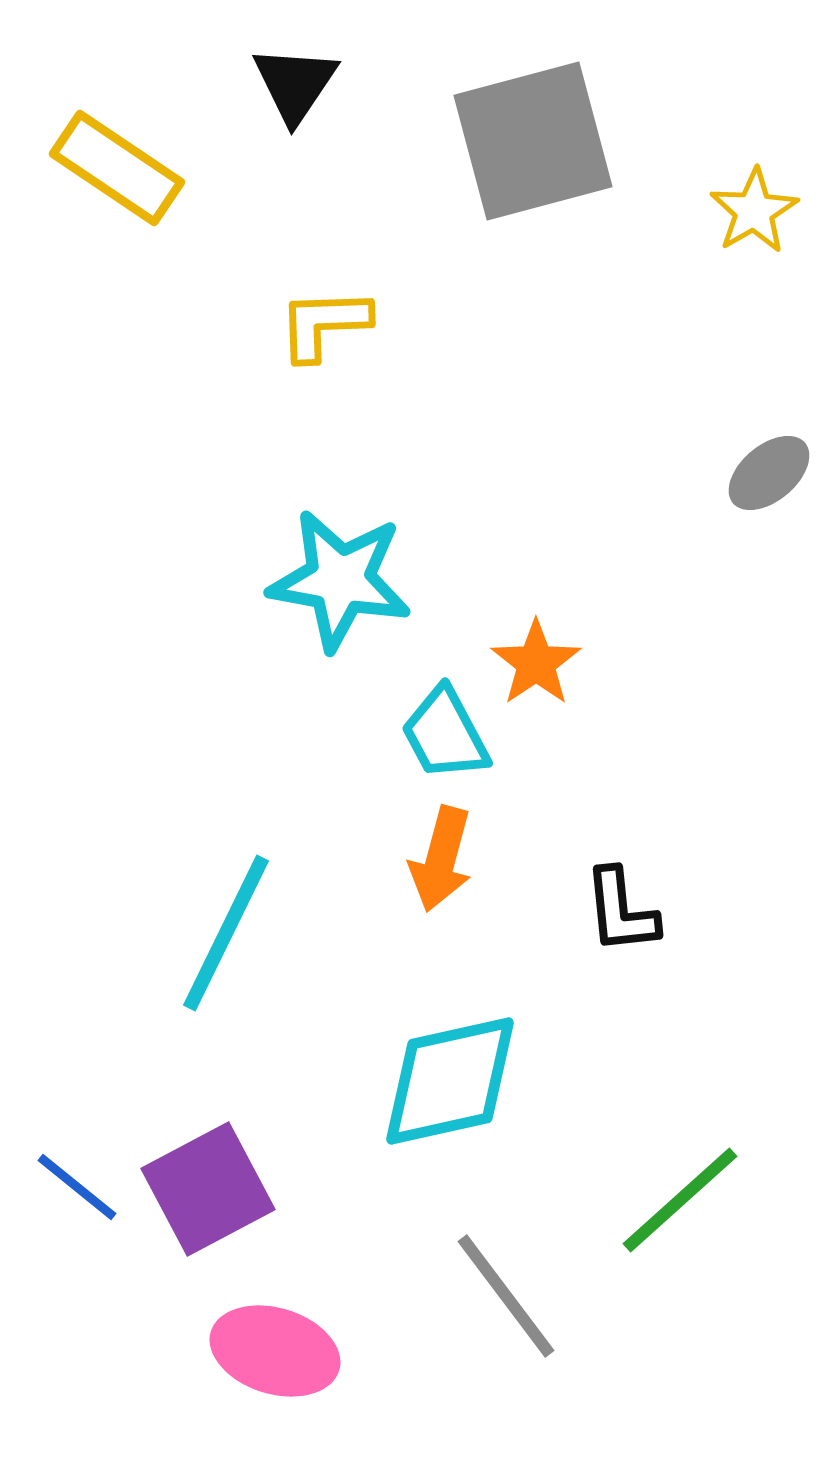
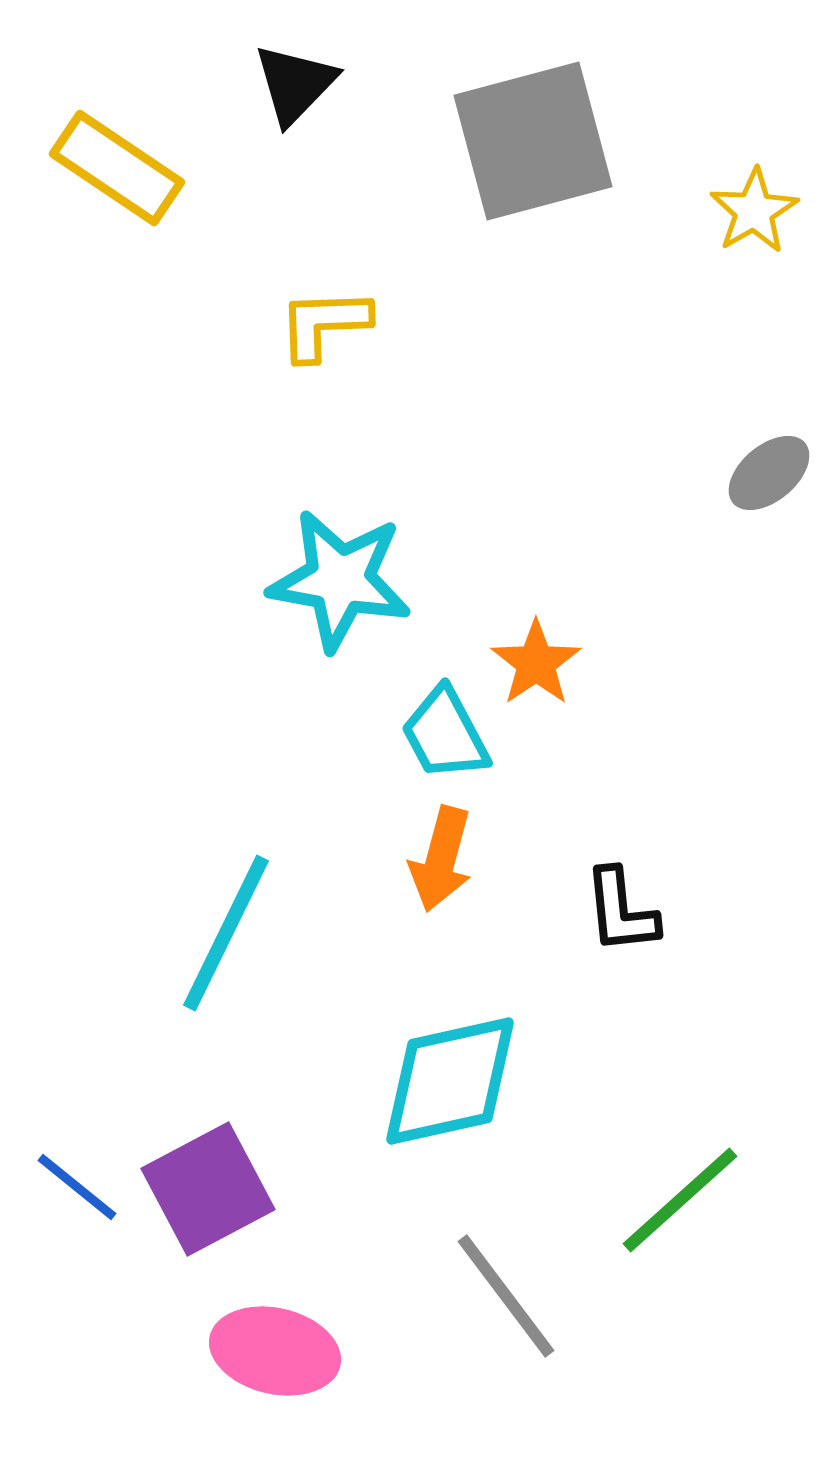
black triangle: rotated 10 degrees clockwise
pink ellipse: rotated 4 degrees counterclockwise
